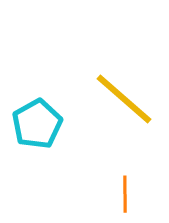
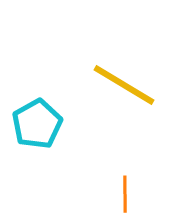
yellow line: moved 14 px up; rotated 10 degrees counterclockwise
